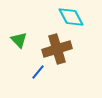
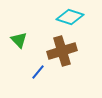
cyan diamond: moved 1 px left; rotated 44 degrees counterclockwise
brown cross: moved 5 px right, 2 px down
